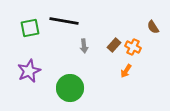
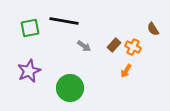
brown semicircle: moved 2 px down
gray arrow: rotated 48 degrees counterclockwise
